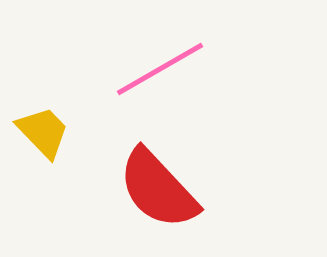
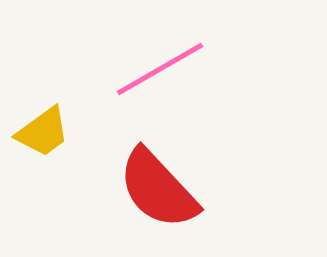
yellow trapezoid: rotated 98 degrees clockwise
